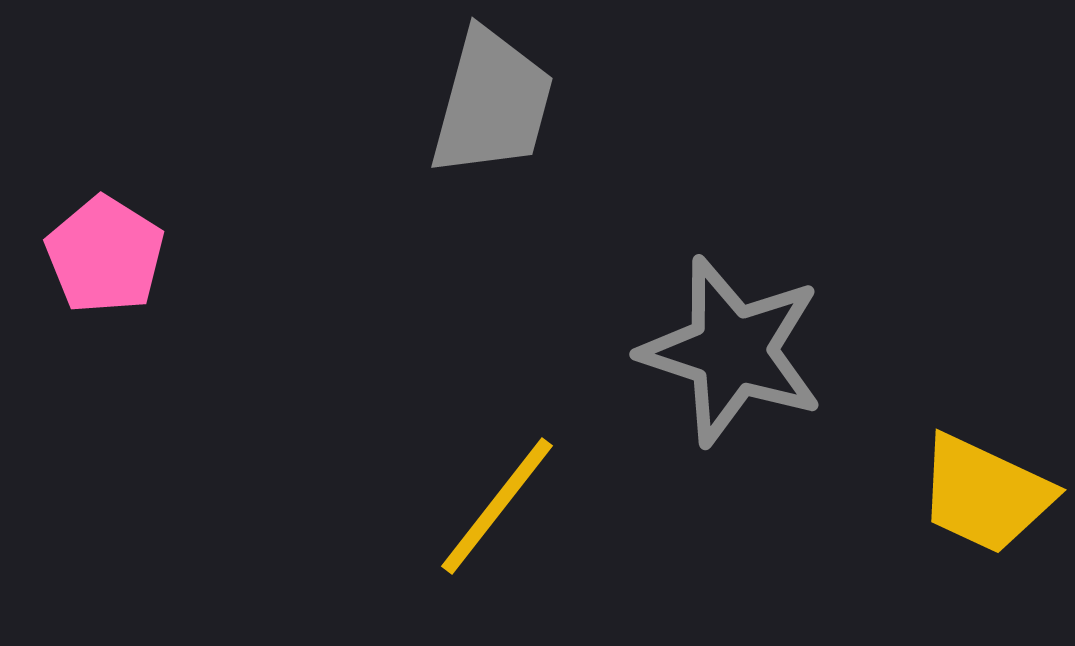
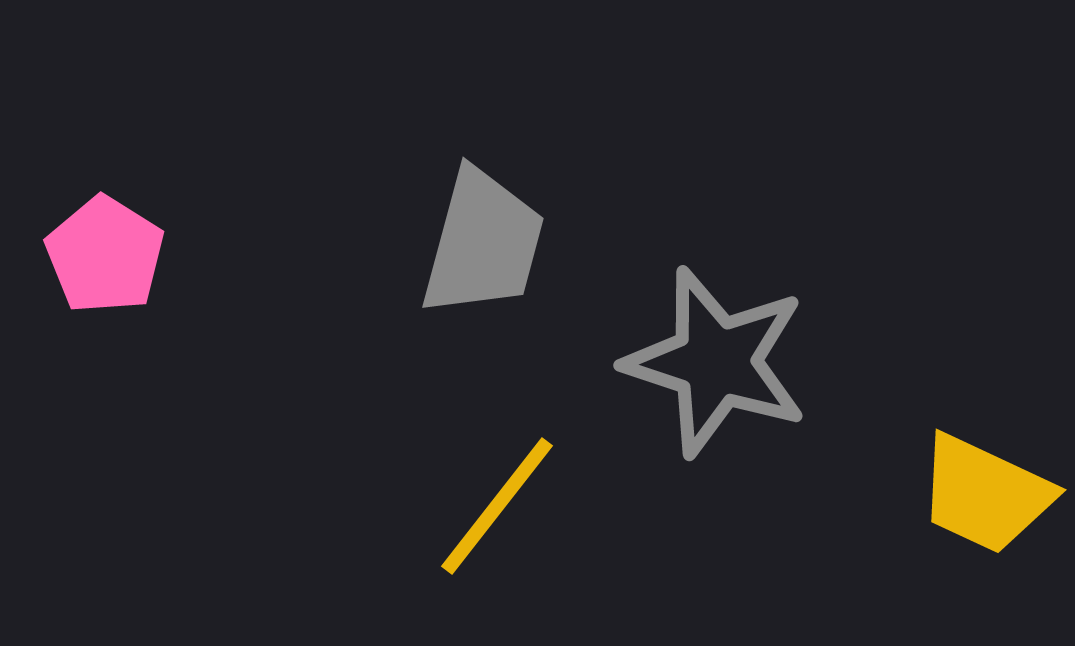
gray trapezoid: moved 9 px left, 140 px down
gray star: moved 16 px left, 11 px down
